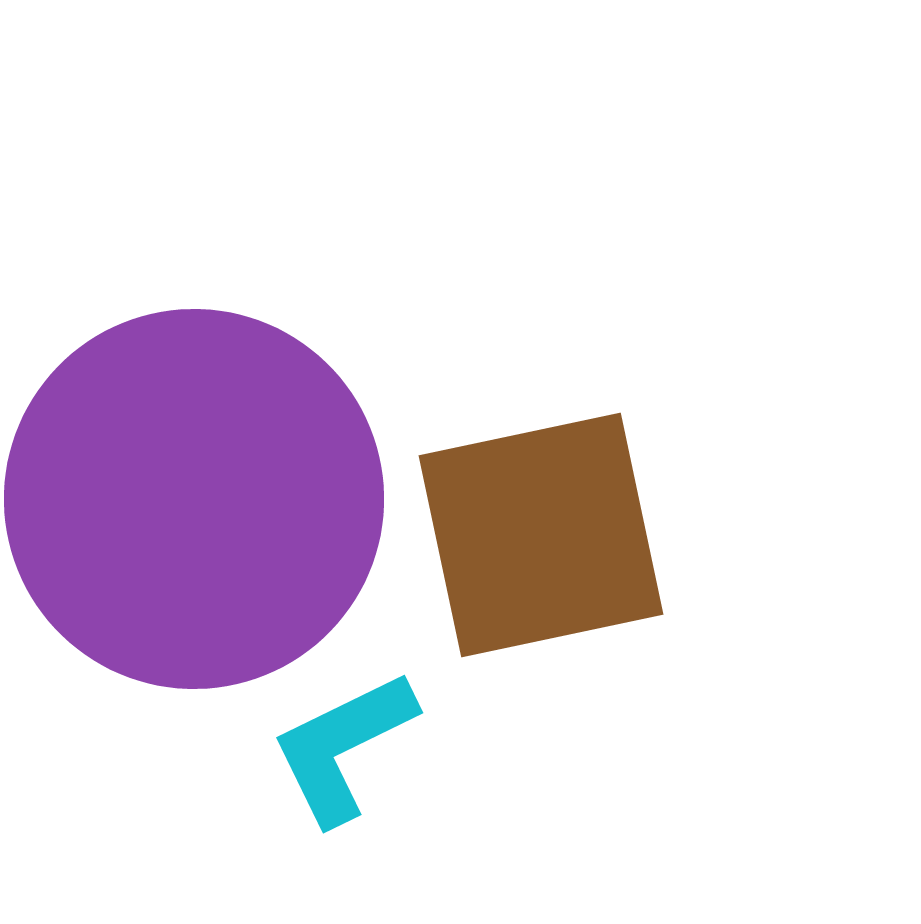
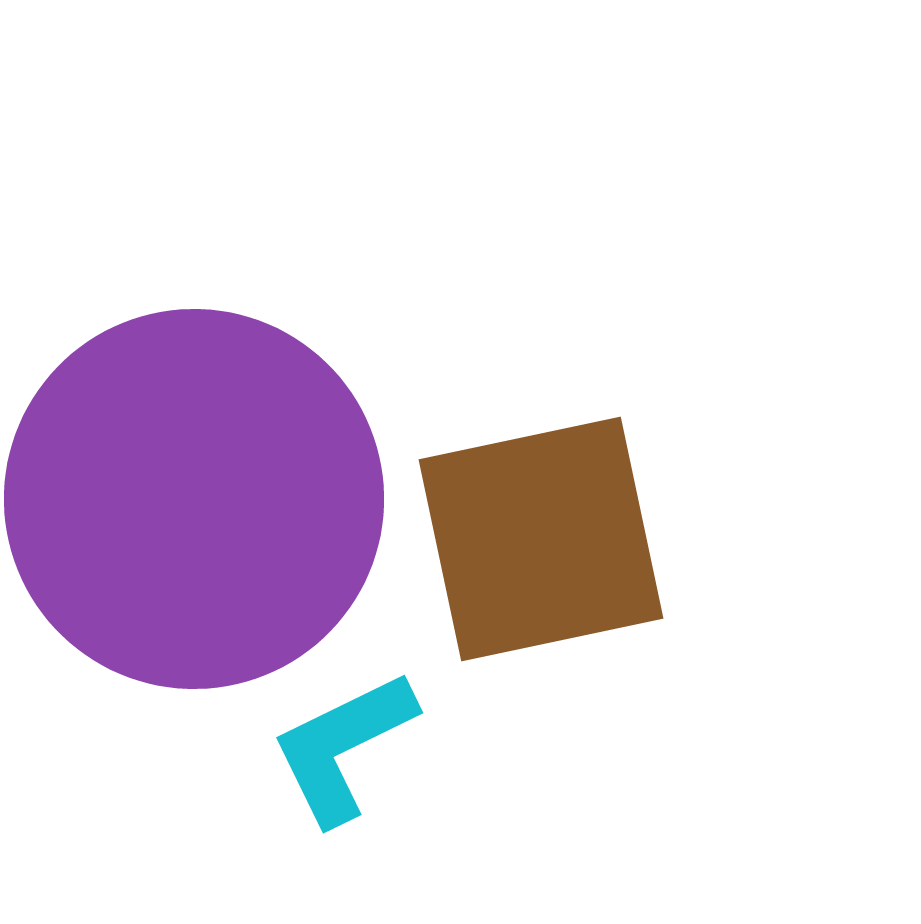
brown square: moved 4 px down
